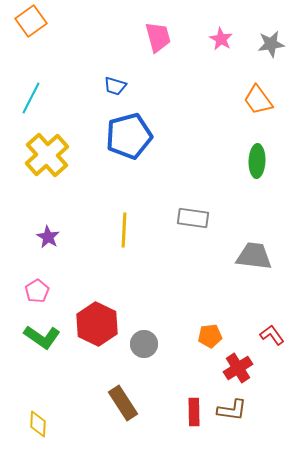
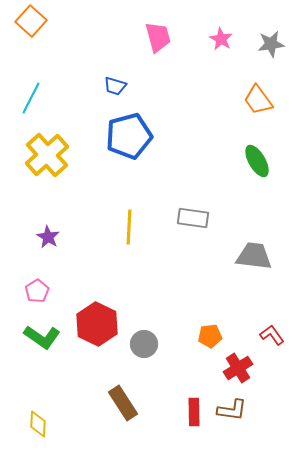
orange square: rotated 12 degrees counterclockwise
green ellipse: rotated 32 degrees counterclockwise
yellow line: moved 5 px right, 3 px up
